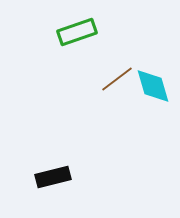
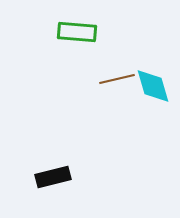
green rectangle: rotated 24 degrees clockwise
brown line: rotated 24 degrees clockwise
